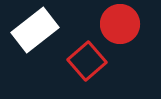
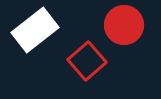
red circle: moved 4 px right, 1 px down
